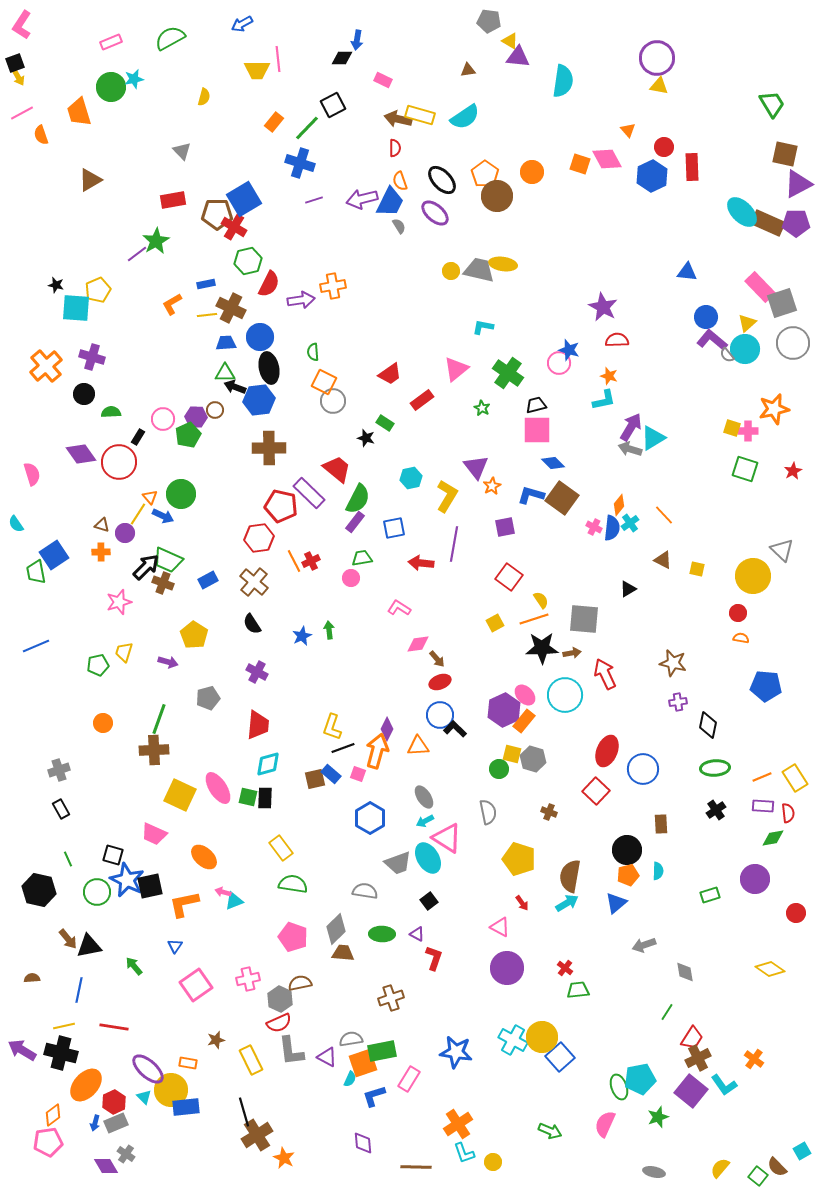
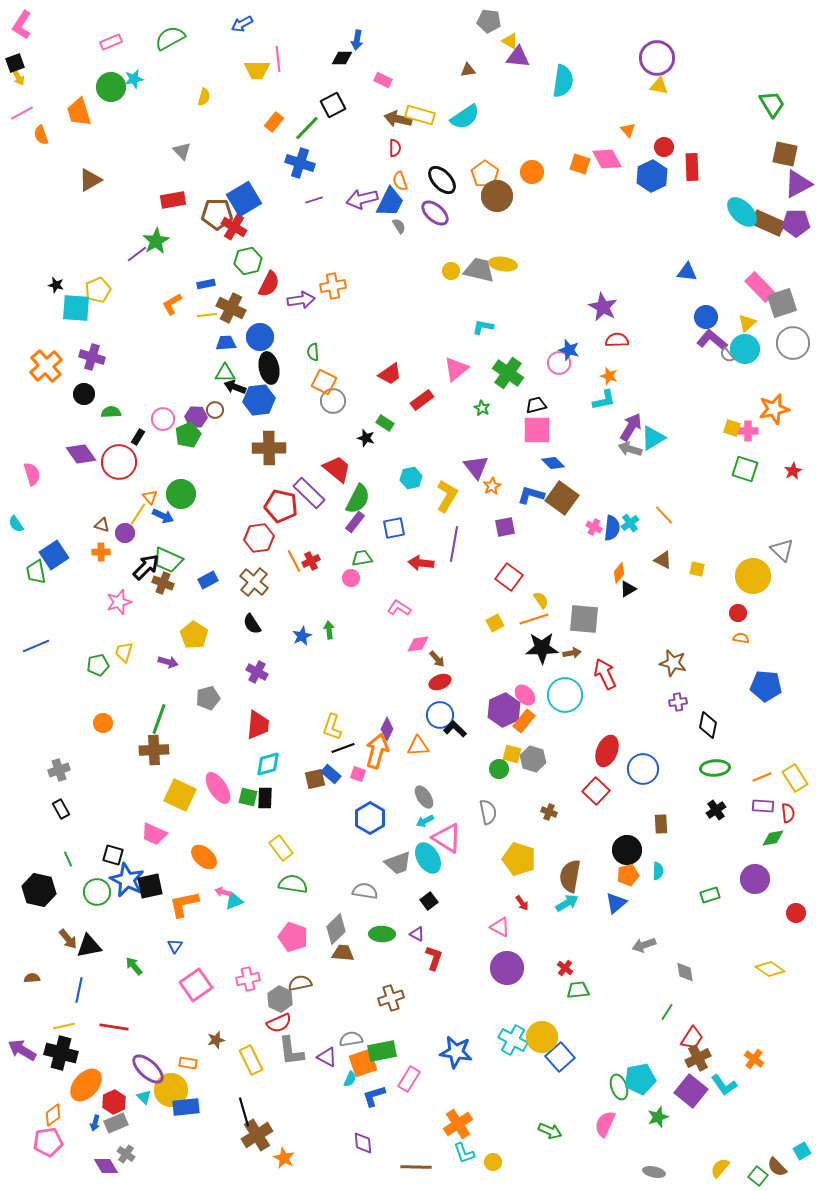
orange diamond at (619, 505): moved 68 px down
